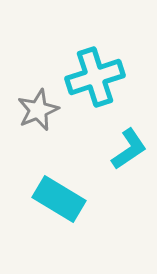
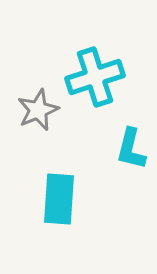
cyan L-shape: moved 2 px right; rotated 138 degrees clockwise
cyan rectangle: rotated 63 degrees clockwise
